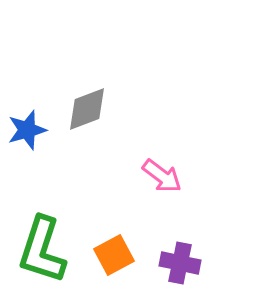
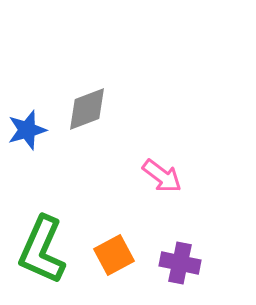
green L-shape: rotated 6 degrees clockwise
